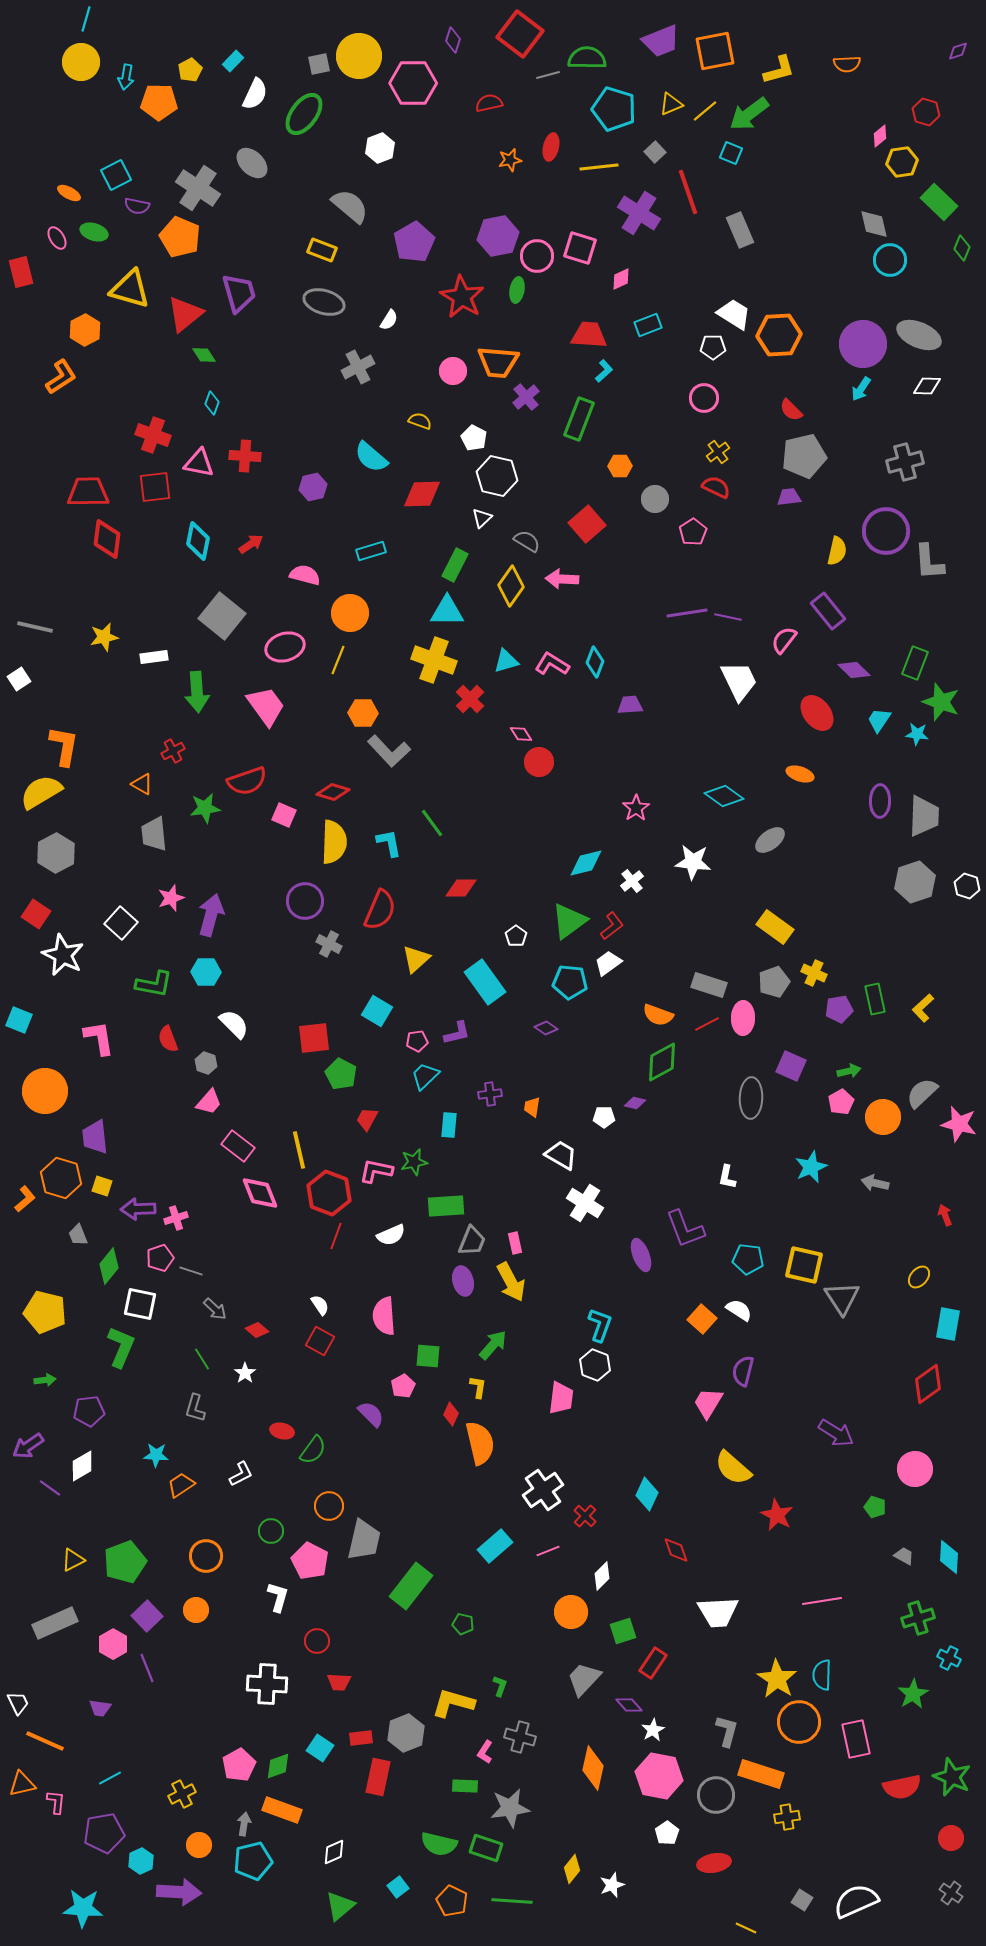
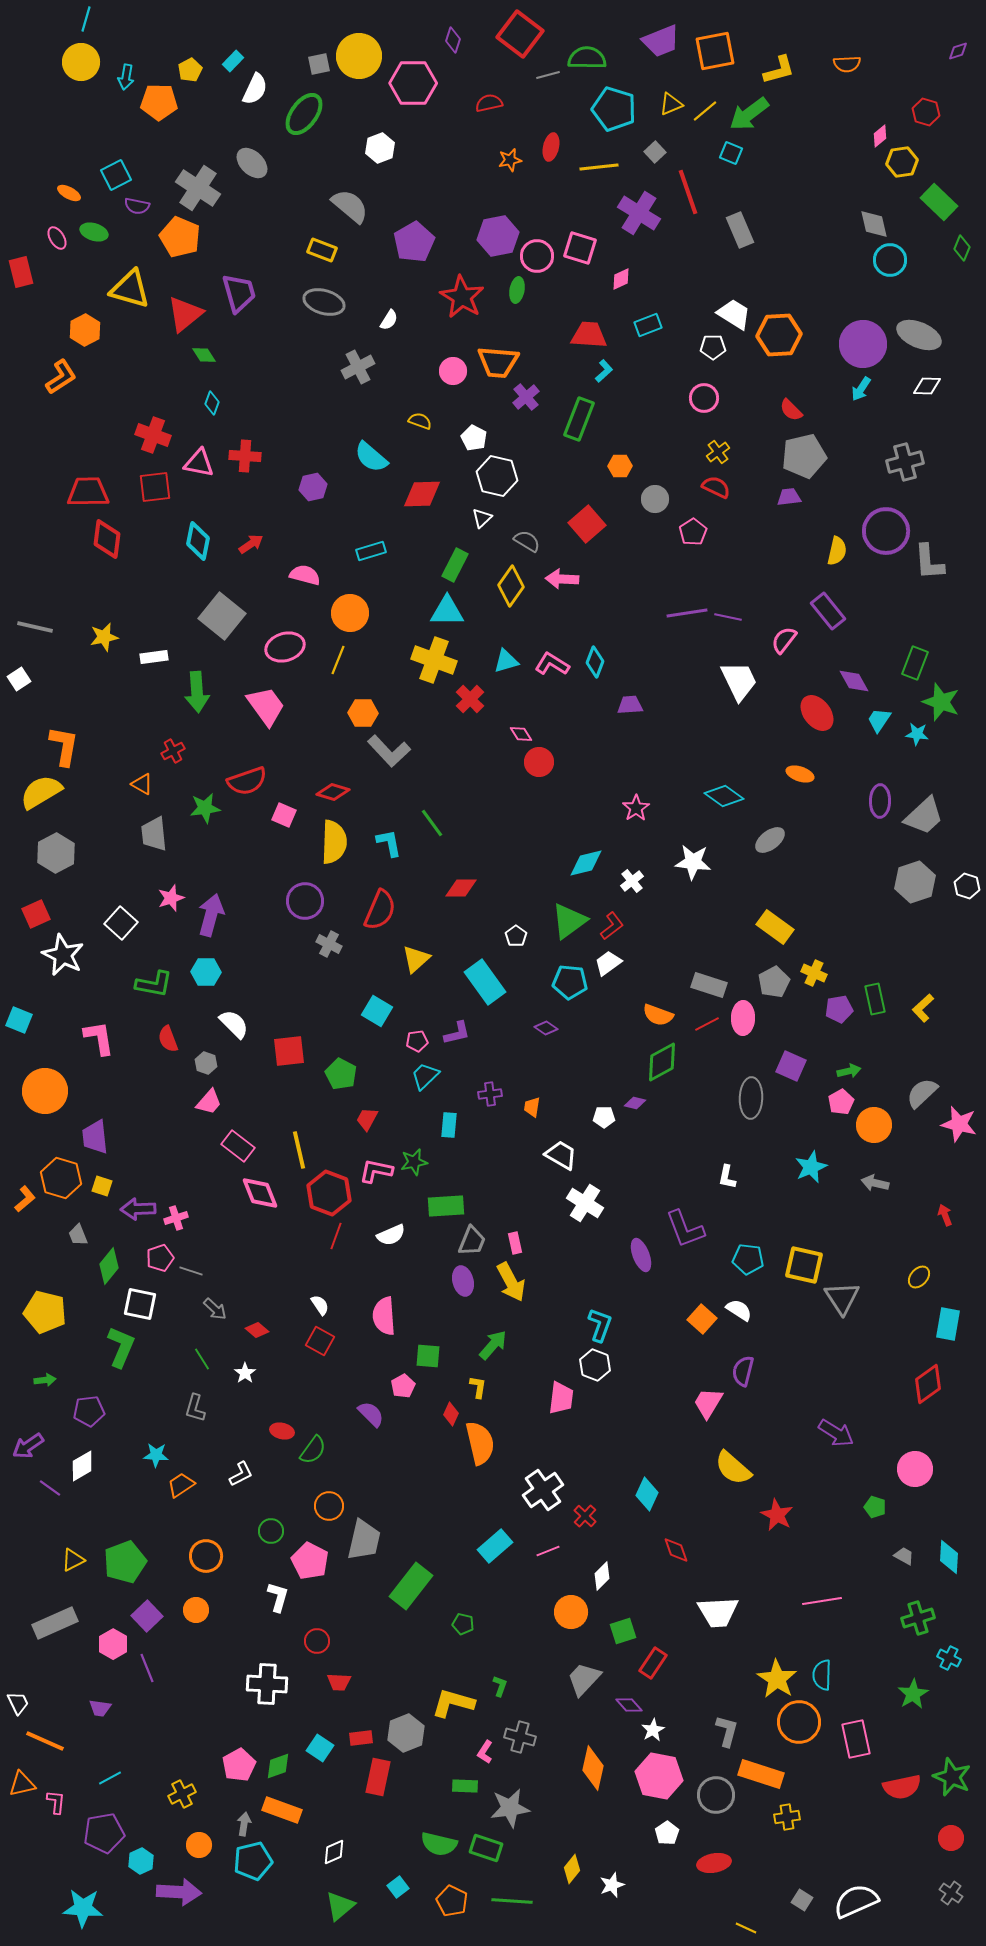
white semicircle at (255, 94): moved 5 px up
purple diamond at (854, 670): moved 11 px down; rotated 16 degrees clockwise
gray trapezoid at (924, 816): rotated 45 degrees clockwise
red square at (36, 914): rotated 32 degrees clockwise
gray pentagon at (774, 982): rotated 8 degrees counterclockwise
red square at (314, 1038): moved 25 px left, 13 px down
orange circle at (883, 1117): moved 9 px left, 8 px down
